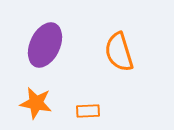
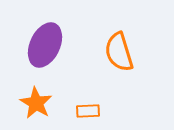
orange star: rotated 20 degrees clockwise
